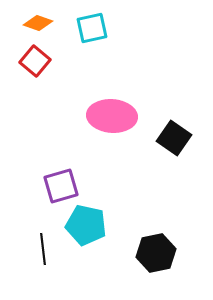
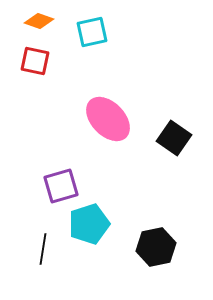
orange diamond: moved 1 px right, 2 px up
cyan square: moved 4 px down
red square: rotated 28 degrees counterclockwise
pink ellipse: moved 4 px left, 3 px down; rotated 42 degrees clockwise
cyan pentagon: moved 3 px right, 1 px up; rotated 30 degrees counterclockwise
black line: rotated 16 degrees clockwise
black hexagon: moved 6 px up
